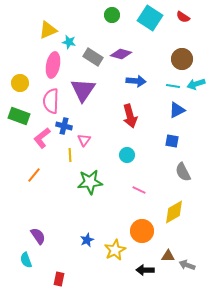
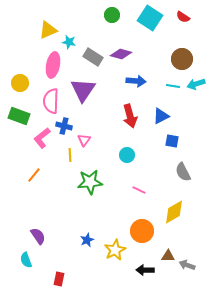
blue triangle: moved 16 px left, 6 px down
